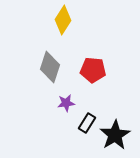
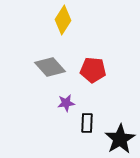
gray diamond: rotated 60 degrees counterclockwise
black rectangle: rotated 30 degrees counterclockwise
black star: moved 5 px right, 4 px down
